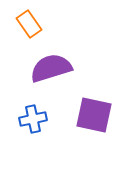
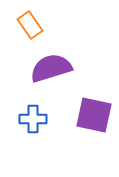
orange rectangle: moved 1 px right, 1 px down
blue cross: rotated 12 degrees clockwise
